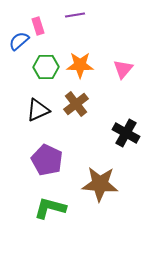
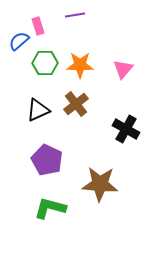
green hexagon: moved 1 px left, 4 px up
black cross: moved 4 px up
